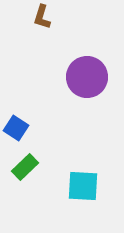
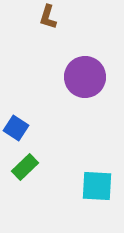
brown L-shape: moved 6 px right
purple circle: moved 2 px left
cyan square: moved 14 px right
